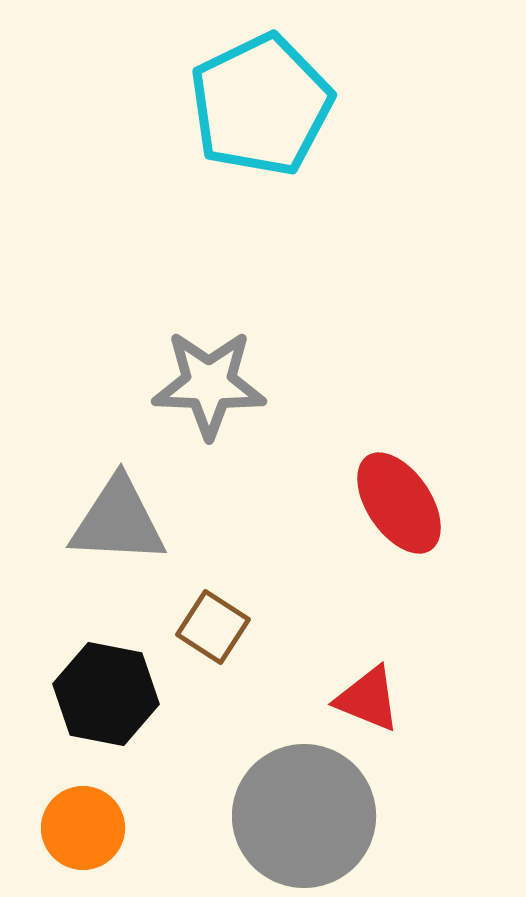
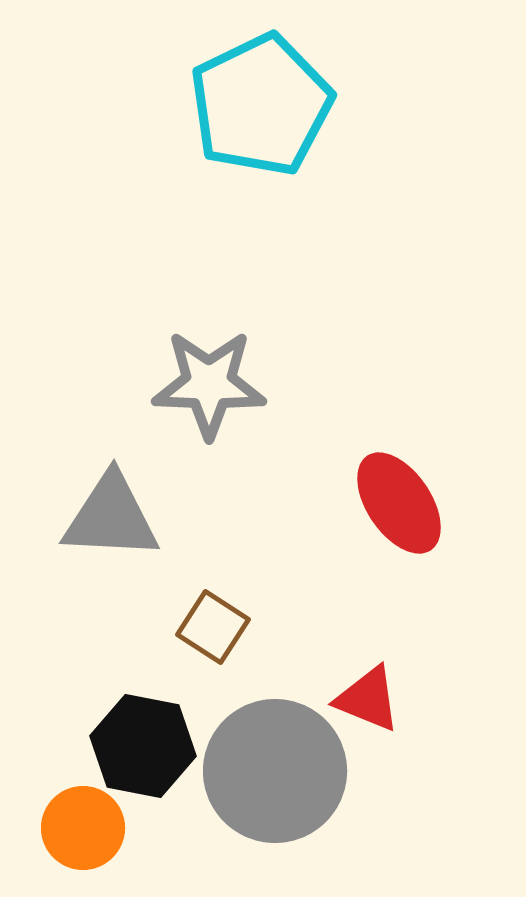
gray triangle: moved 7 px left, 4 px up
black hexagon: moved 37 px right, 52 px down
gray circle: moved 29 px left, 45 px up
